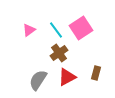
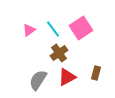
cyan line: moved 3 px left, 1 px up
